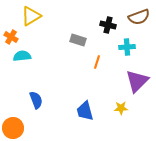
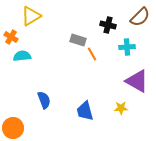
brown semicircle: moved 1 px right; rotated 25 degrees counterclockwise
orange line: moved 5 px left, 8 px up; rotated 48 degrees counterclockwise
purple triangle: rotated 45 degrees counterclockwise
blue semicircle: moved 8 px right
